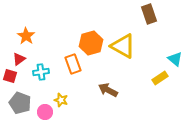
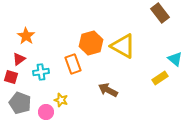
brown rectangle: moved 11 px right, 1 px up; rotated 18 degrees counterclockwise
red square: moved 1 px right, 1 px down
pink circle: moved 1 px right
